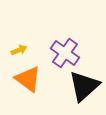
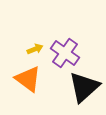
yellow arrow: moved 16 px right, 1 px up
black triangle: moved 1 px down
